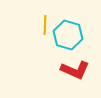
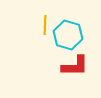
red L-shape: moved 4 px up; rotated 24 degrees counterclockwise
